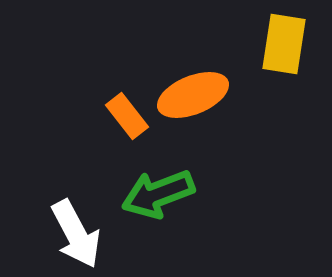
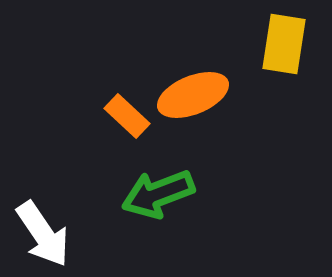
orange rectangle: rotated 9 degrees counterclockwise
white arrow: moved 33 px left; rotated 6 degrees counterclockwise
